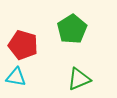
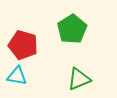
cyan triangle: moved 1 px right, 1 px up
